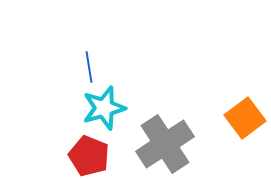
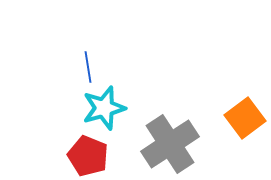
blue line: moved 1 px left
gray cross: moved 5 px right
red pentagon: moved 1 px left
